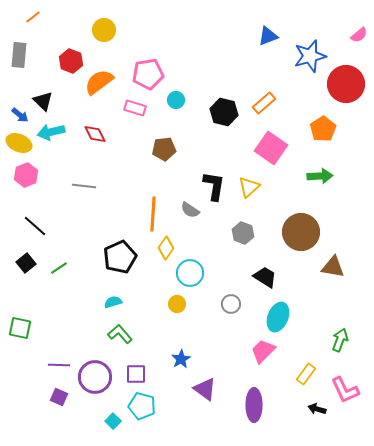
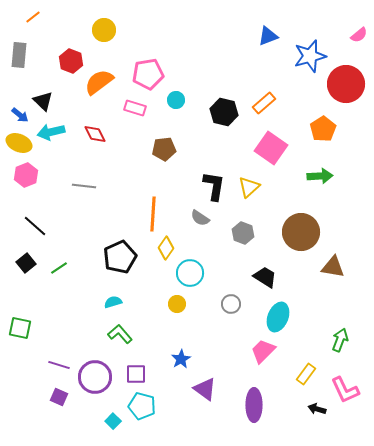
gray semicircle at (190, 210): moved 10 px right, 8 px down
purple line at (59, 365): rotated 15 degrees clockwise
